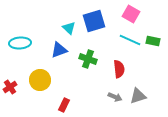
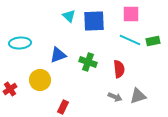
pink square: rotated 30 degrees counterclockwise
blue square: rotated 15 degrees clockwise
cyan triangle: moved 12 px up
green rectangle: rotated 24 degrees counterclockwise
blue triangle: moved 1 px left, 5 px down
green cross: moved 3 px down
red cross: moved 2 px down
red rectangle: moved 1 px left, 2 px down
